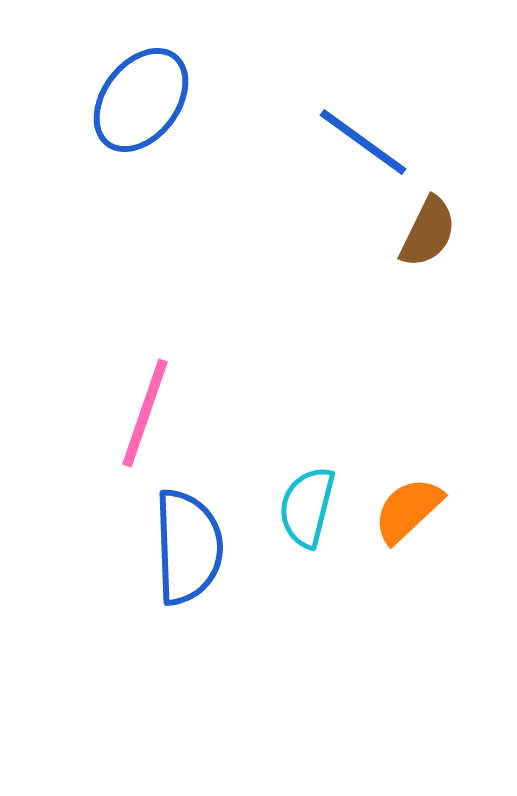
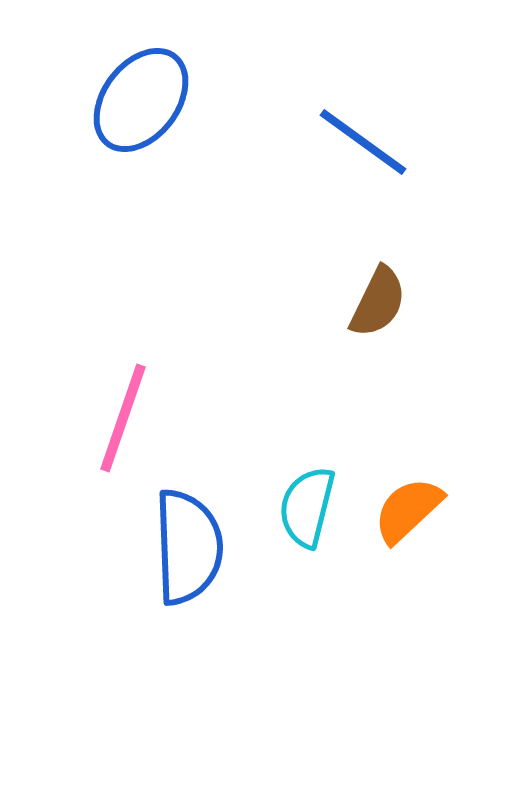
brown semicircle: moved 50 px left, 70 px down
pink line: moved 22 px left, 5 px down
